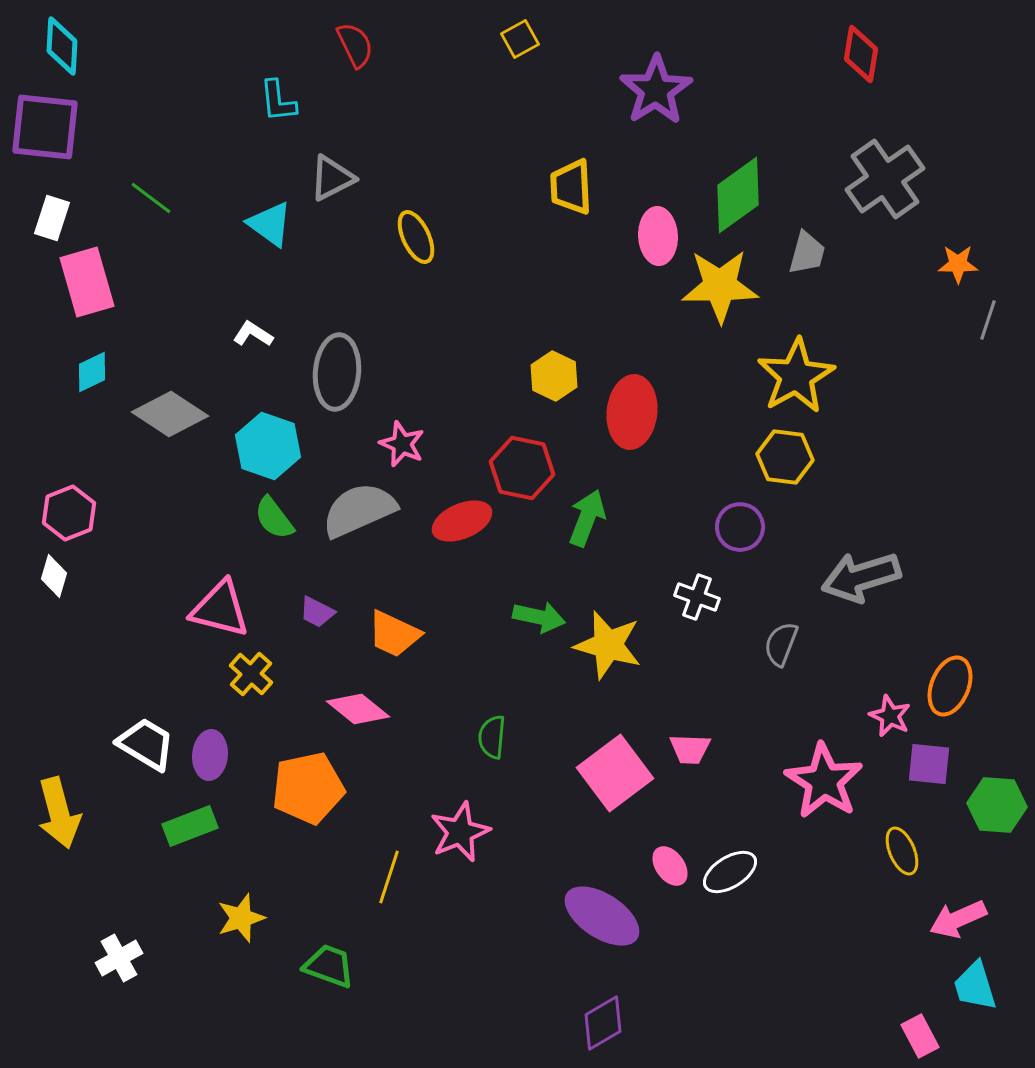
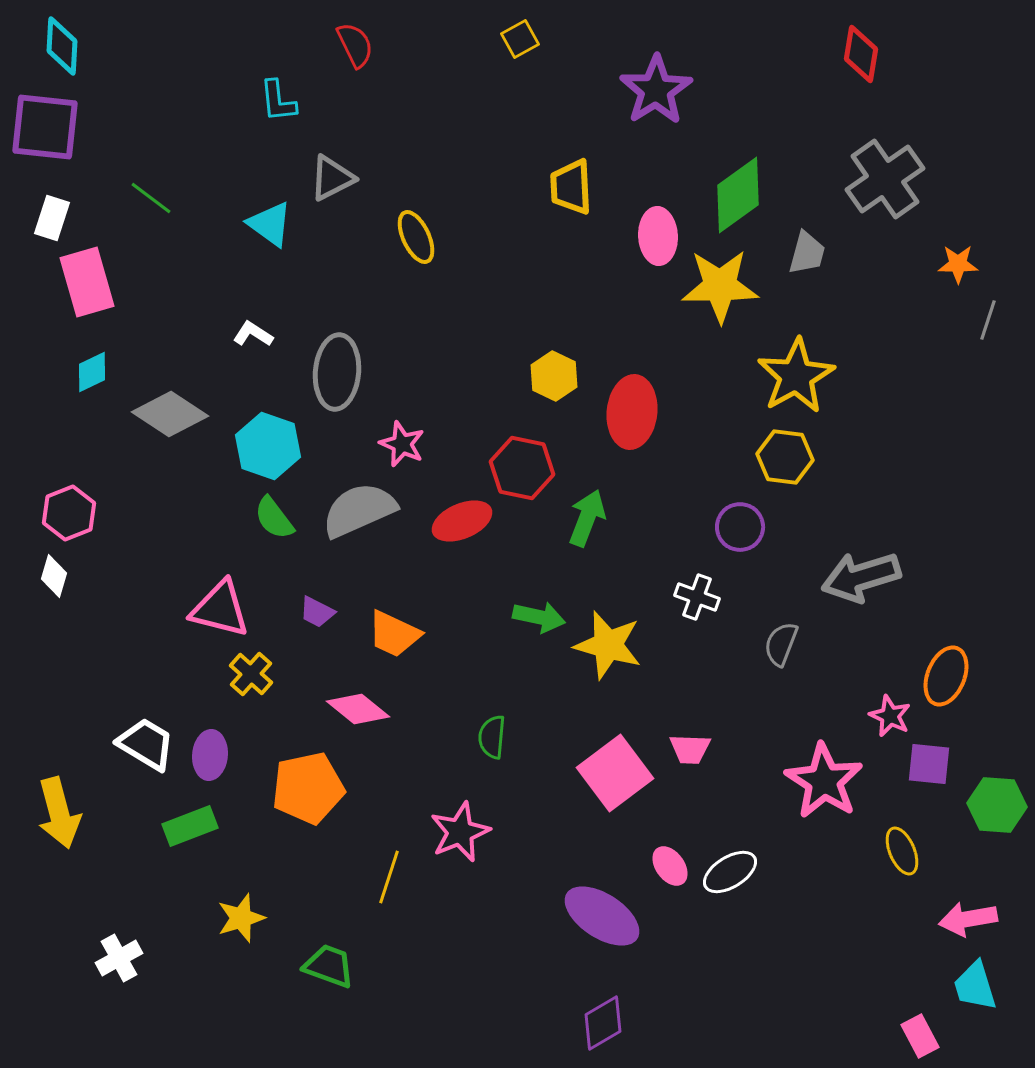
orange ellipse at (950, 686): moved 4 px left, 10 px up
pink arrow at (958, 919): moved 10 px right; rotated 14 degrees clockwise
